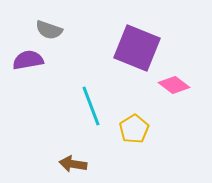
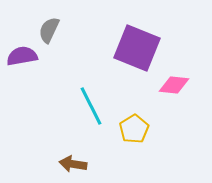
gray semicircle: rotated 96 degrees clockwise
purple semicircle: moved 6 px left, 4 px up
pink diamond: rotated 32 degrees counterclockwise
cyan line: rotated 6 degrees counterclockwise
